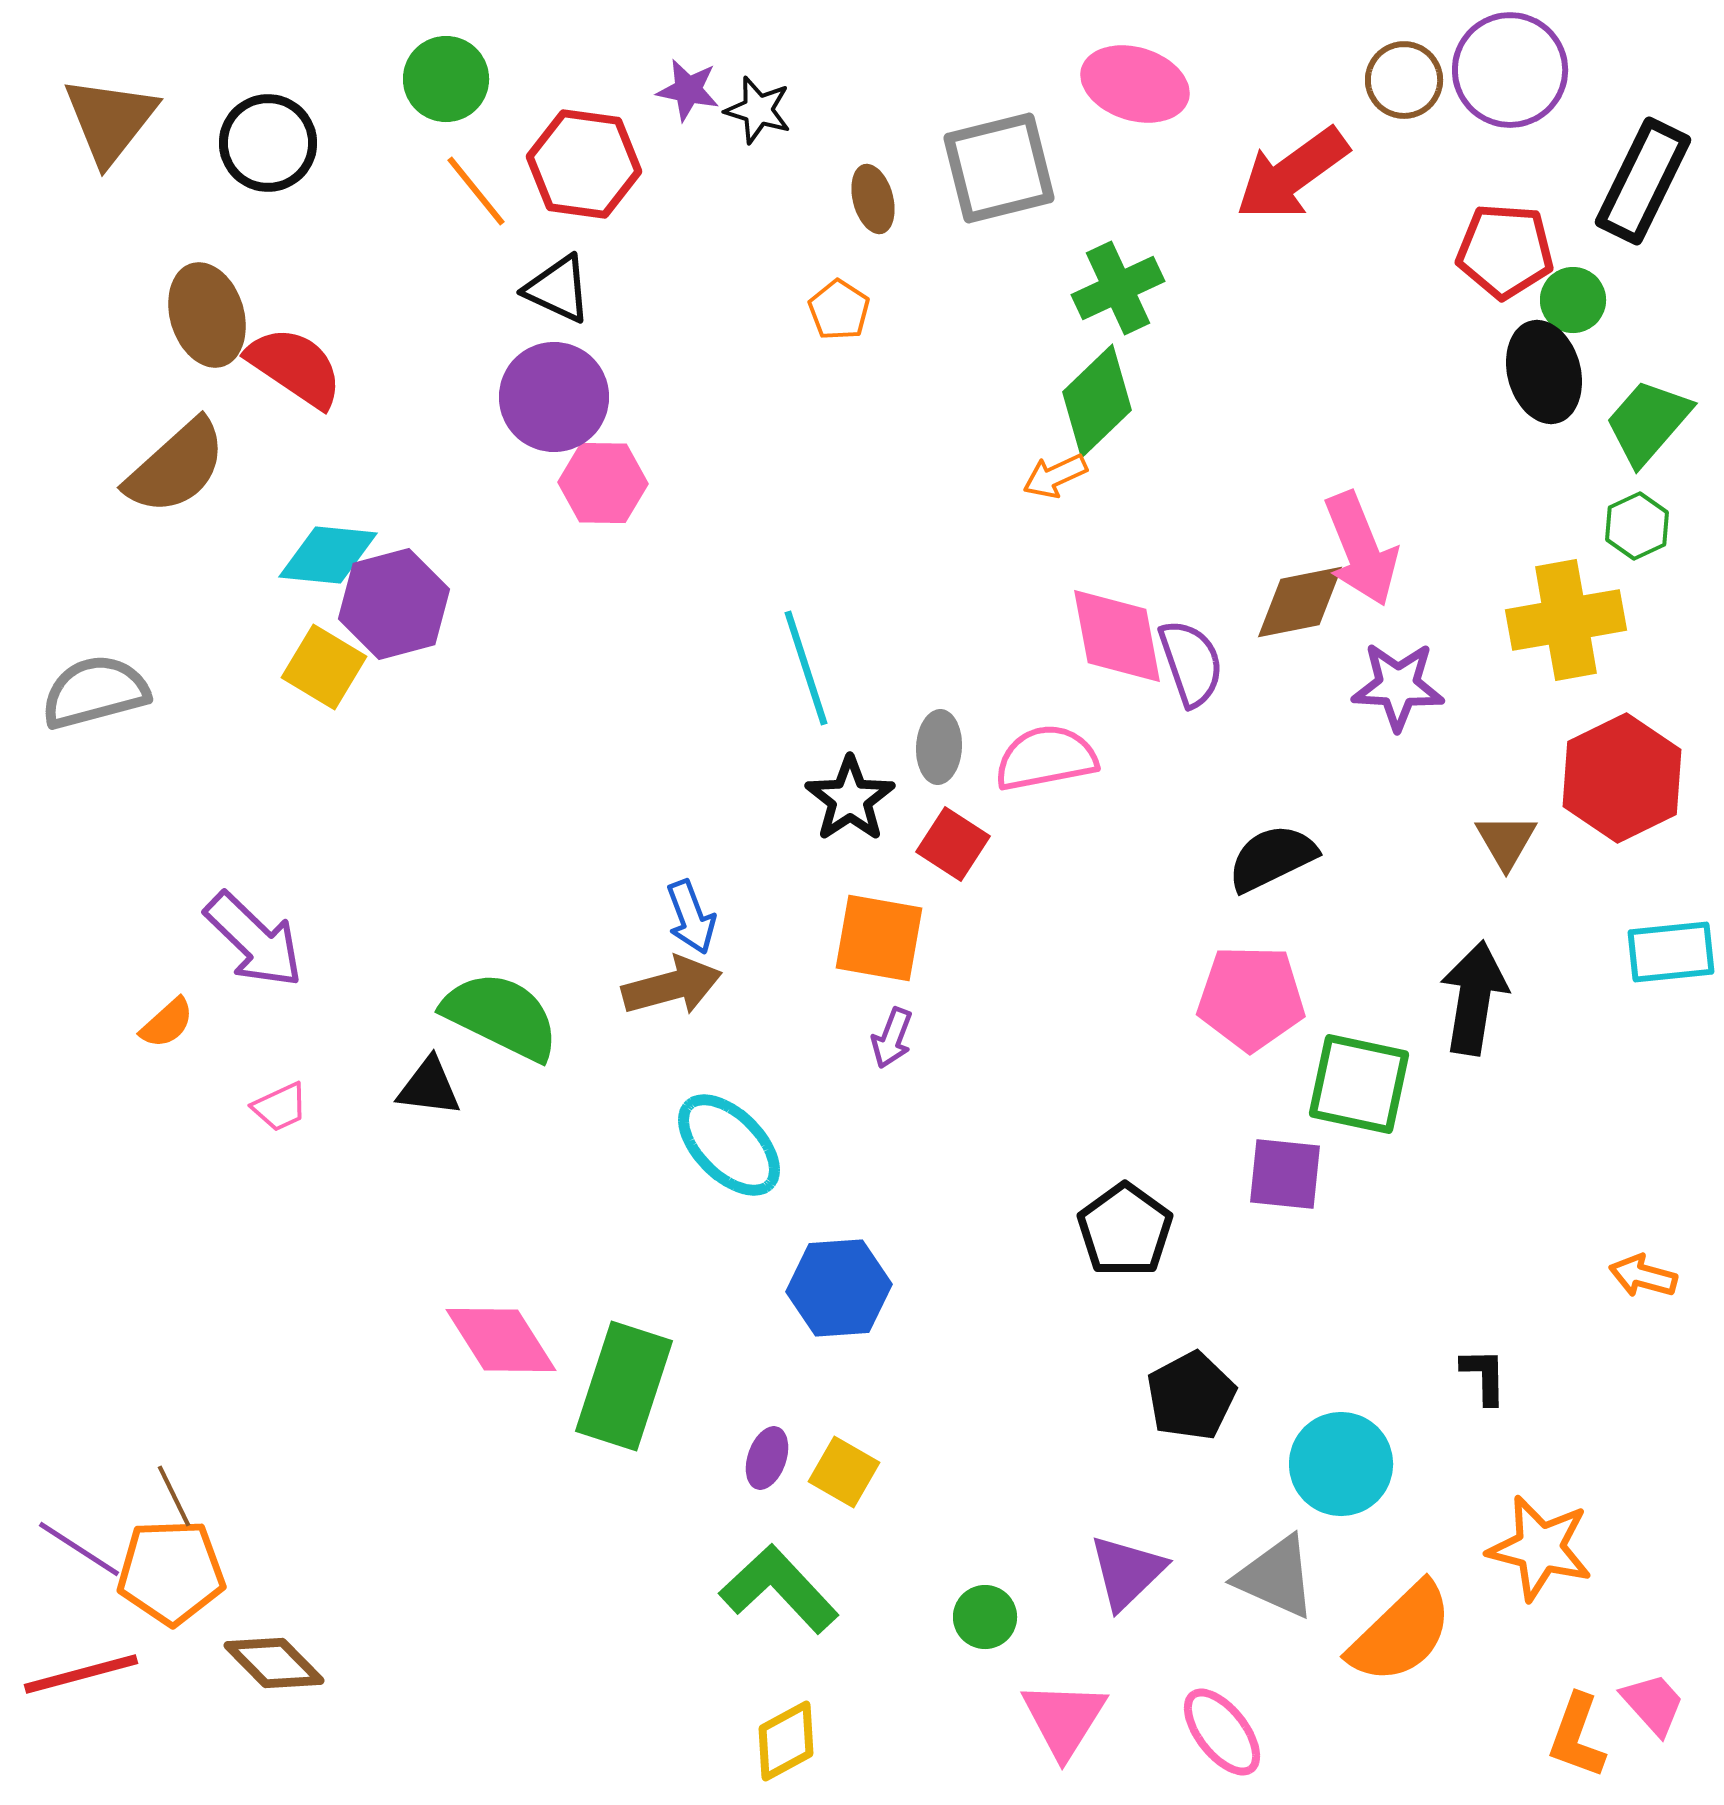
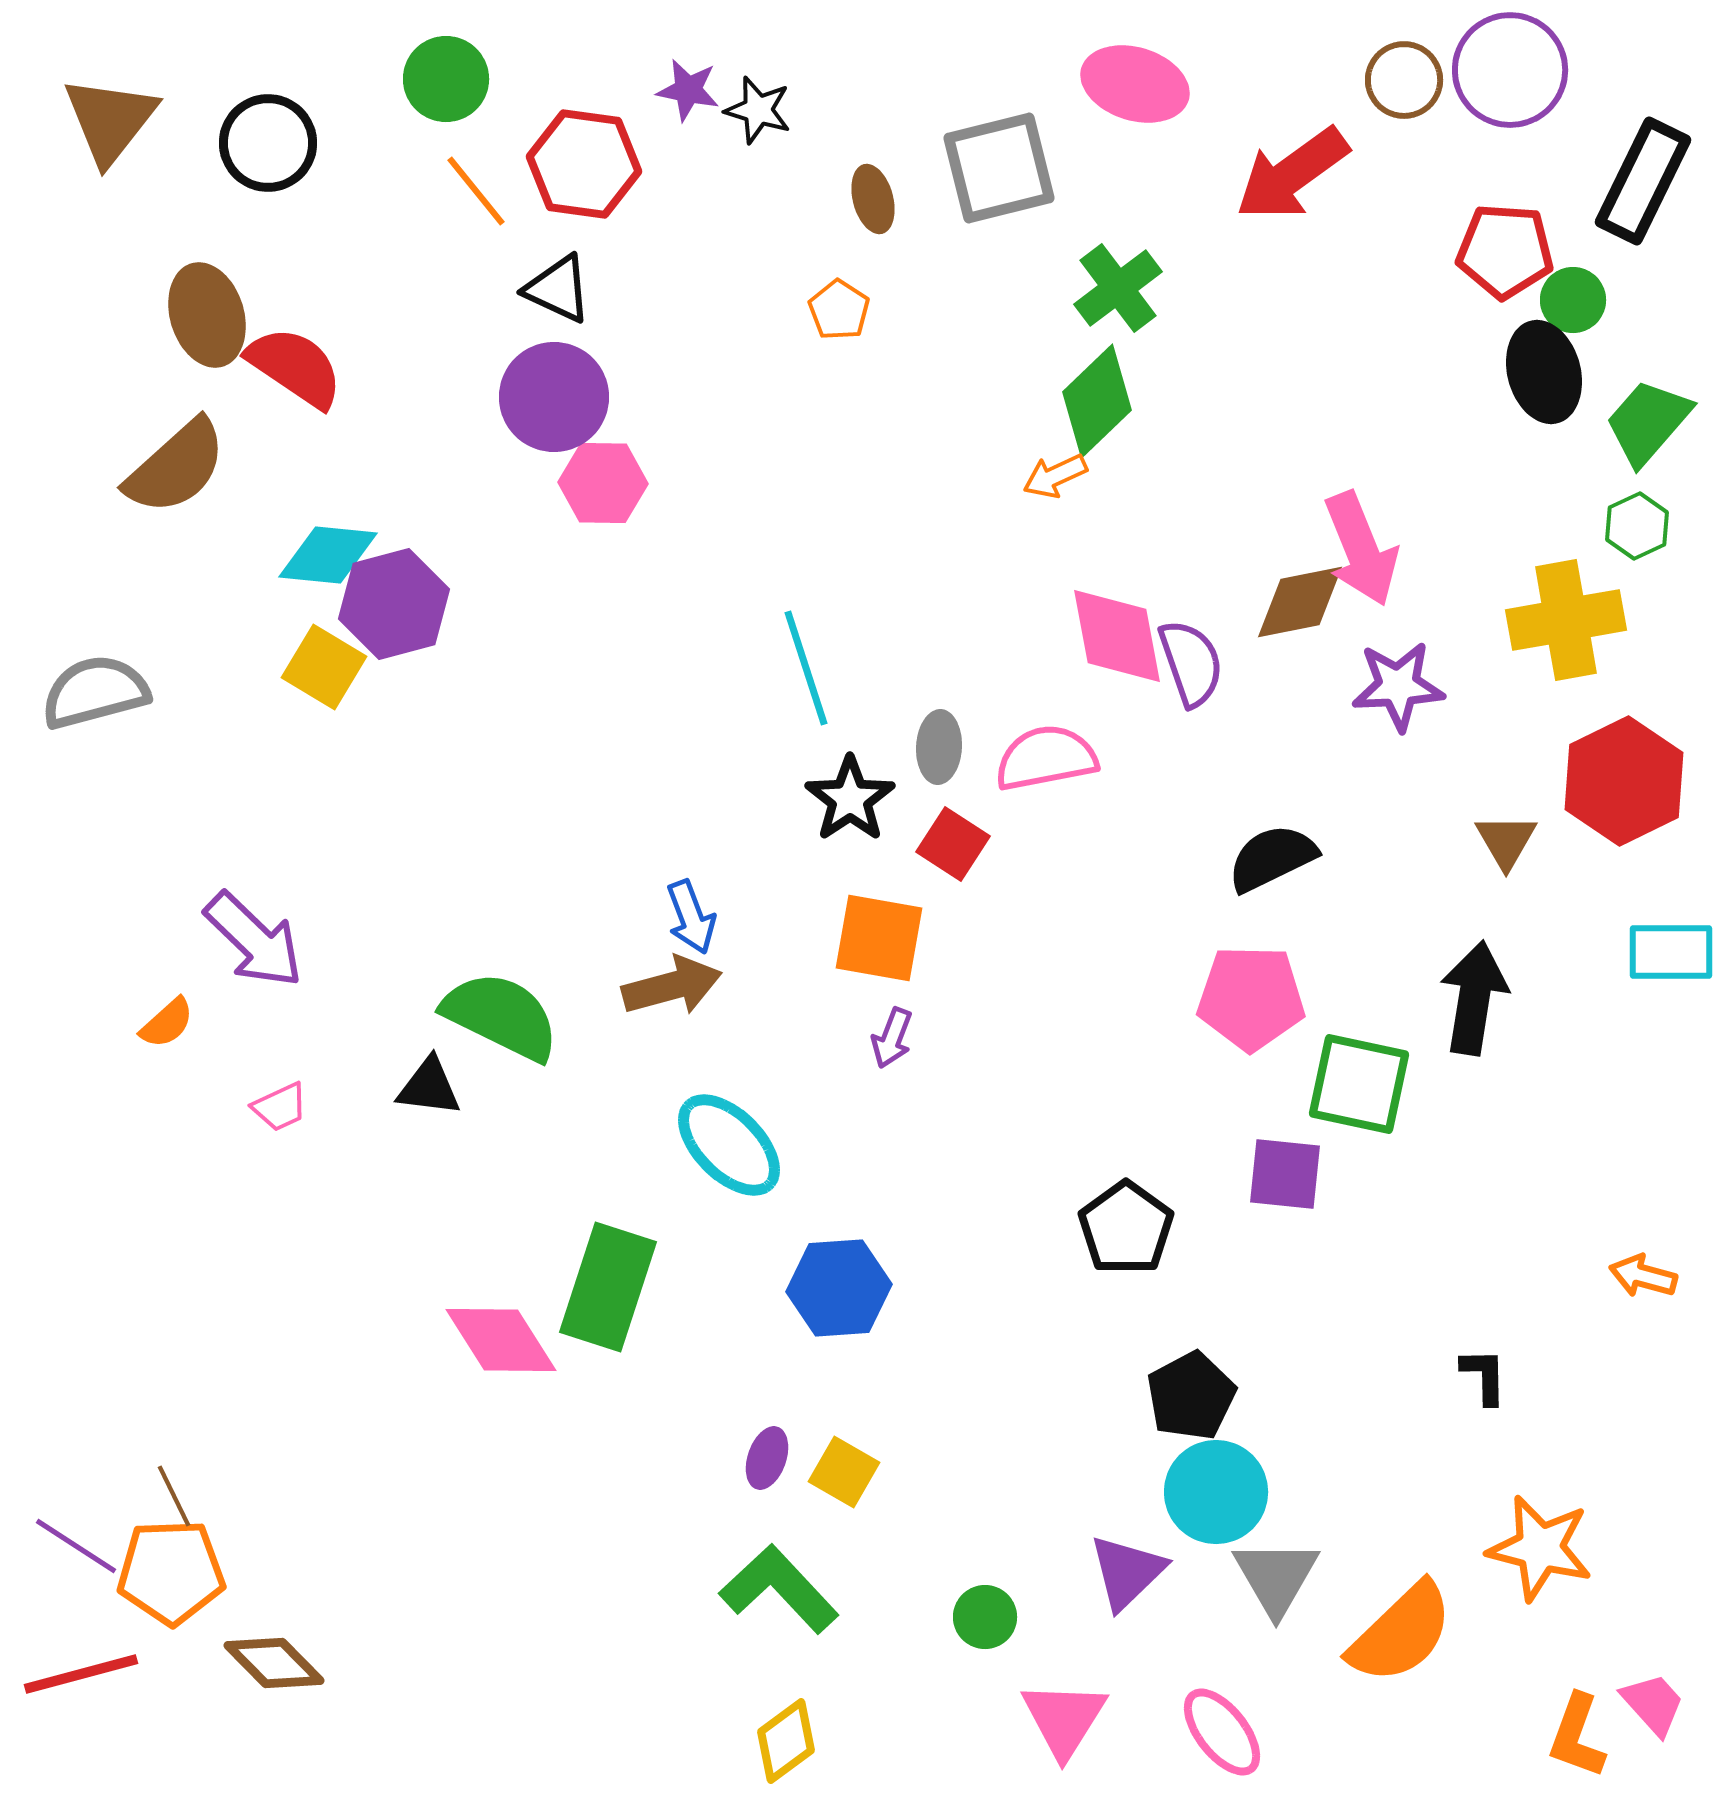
green cross at (1118, 288): rotated 12 degrees counterclockwise
purple star at (1398, 686): rotated 6 degrees counterclockwise
red hexagon at (1622, 778): moved 2 px right, 3 px down
cyan rectangle at (1671, 952): rotated 6 degrees clockwise
black pentagon at (1125, 1230): moved 1 px right, 2 px up
green rectangle at (624, 1386): moved 16 px left, 99 px up
cyan circle at (1341, 1464): moved 125 px left, 28 px down
purple line at (79, 1549): moved 3 px left, 3 px up
gray triangle at (1276, 1577): rotated 36 degrees clockwise
yellow diamond at (786, 1741): rotated 8 degrees counterclockwise
